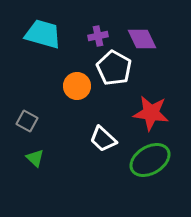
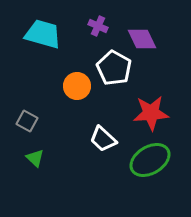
purple cross: moved 10 px up; rotated 36 degrees clockwise
red star: rotated 12 degrees counterclockwise
